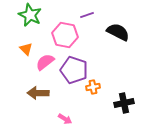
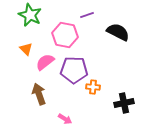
purple pentagon: rotated 16 degrees counterclockwise
orange cross: rotated 16 degrees clockwise
brown arrow: moved 1 px right, 1 px down; rotated 70 degrees clockwise
